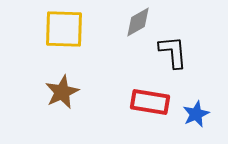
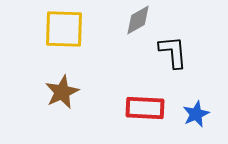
gray diamond: moved 2 px up
red rectangle: moved 5 px left, 6 px down; rotated 6 degrees counterclockwise
